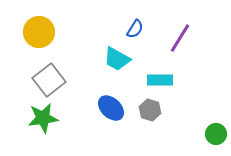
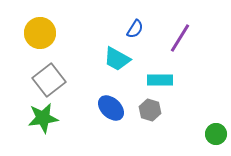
yellow circle: moved 1 px right, 1 px down
